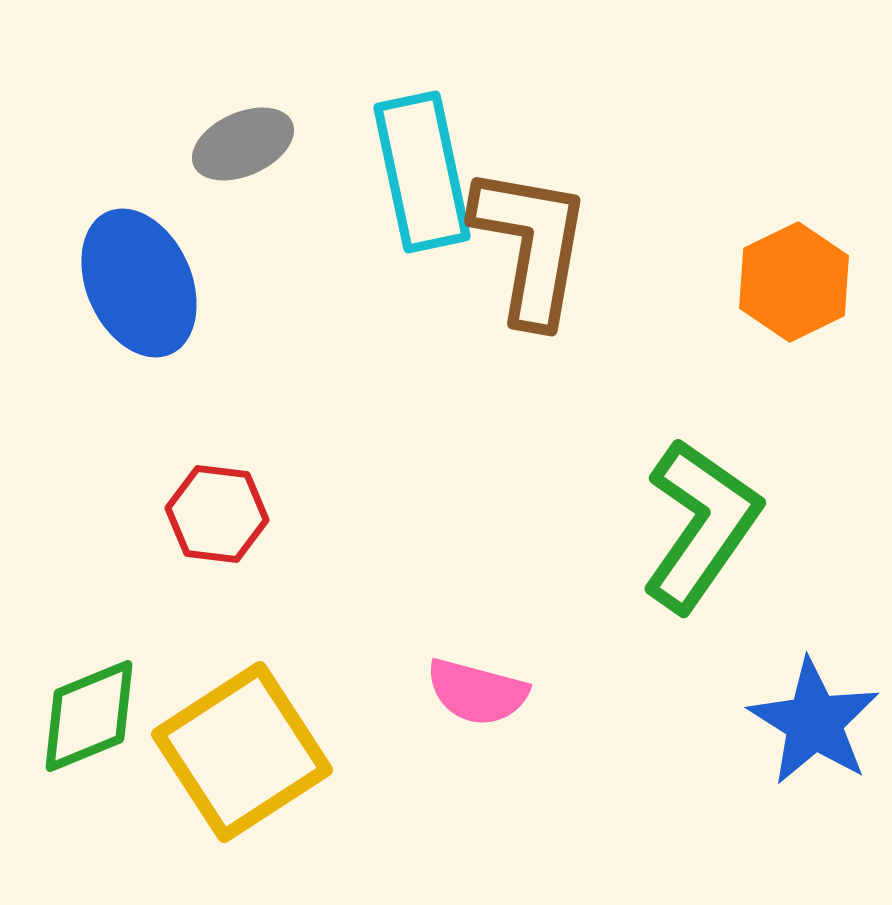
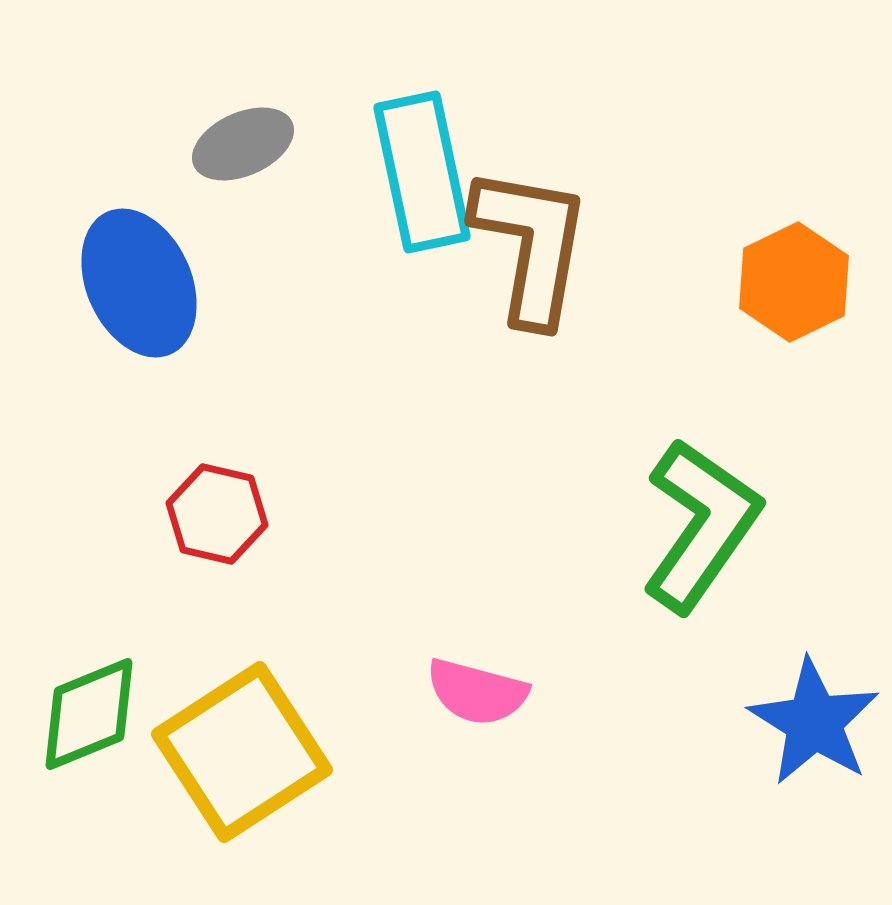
red hexagon: rotated 6 degrees clockwise
green diamond: moved 2 px up
